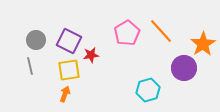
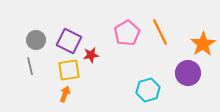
orange line: moved 1 px left, 1 px down; rotated 16 degrees clockwise
purple circle: moved 4 px right, 5 px down
